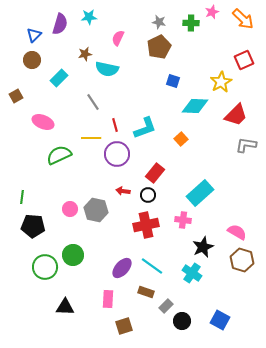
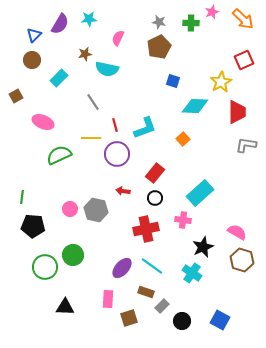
cyan star at (89, 17): moved 2 px down
purple semicircle at (60, 24): rotated 15 degrees clockwise
red trapezoid at (236, 115): moved 1 px right, 3 px up; rotated 45 degrees counterclockwise
orange square at (181, 139): moved 2 px right
black circle at (148, 195): moved 7 px right, 3 px down
red cross at (146, 225): moved 4 px down
gray rectangle at (166, 306): moved 4 px left
brown square at (124, 326): moved 5 px right, 8 px up
